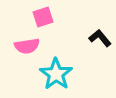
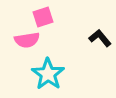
pink semicircle: moved 6 px up
cyan star: moved 8 px left
